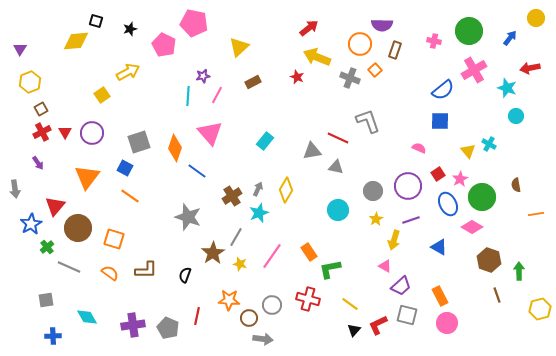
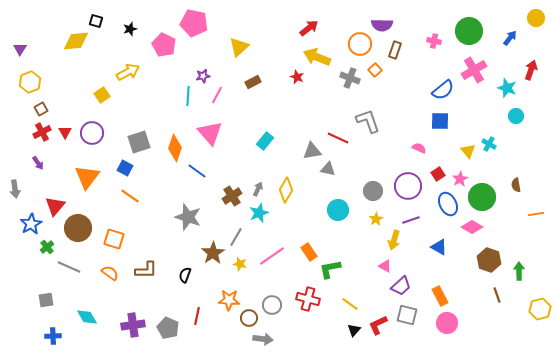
red arrow at (530, 68): moved 1 px right, 2 px down; rotated 120 degrees clockwise
gray triangle at (336, 167): moved 8 px left, 2 px down
pink line at (272, 256): rotated 20 degrees clockwise
